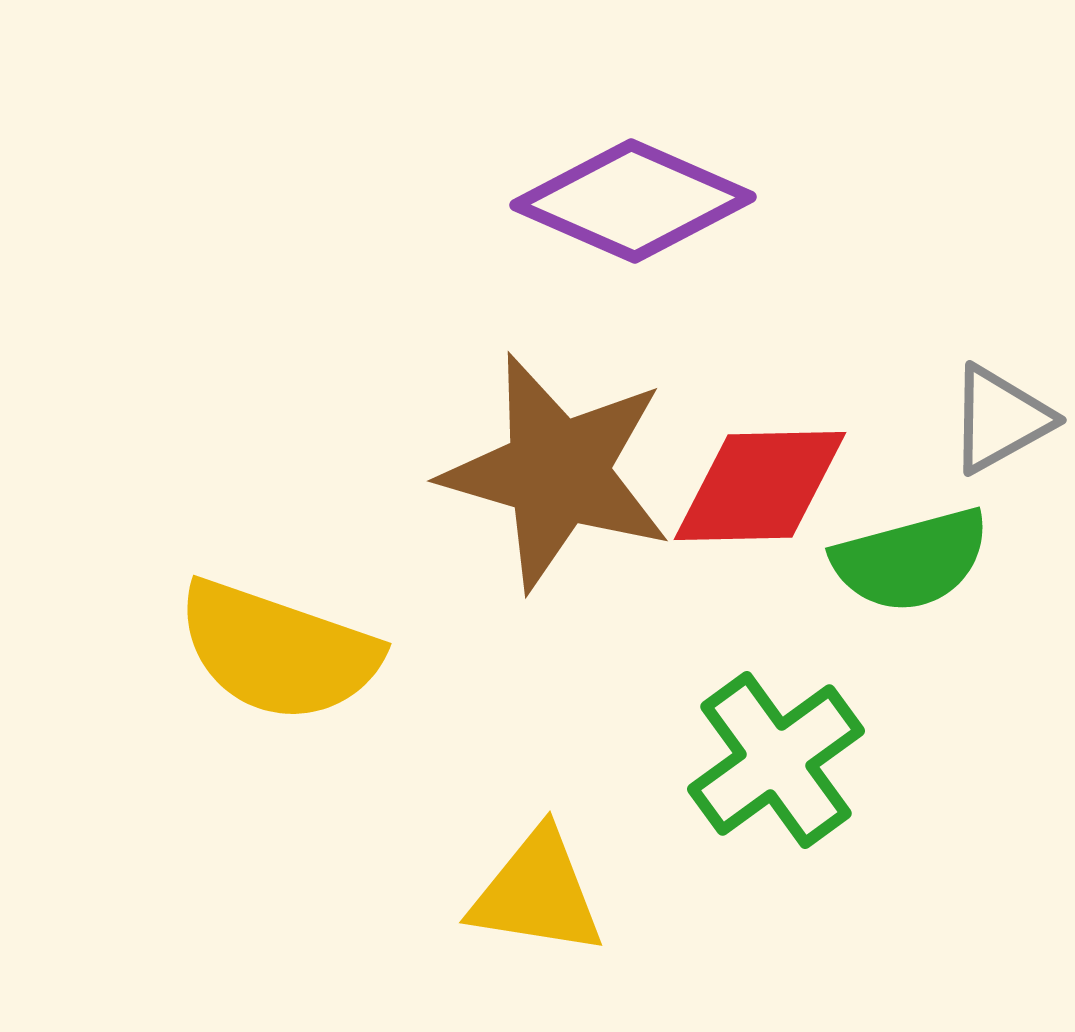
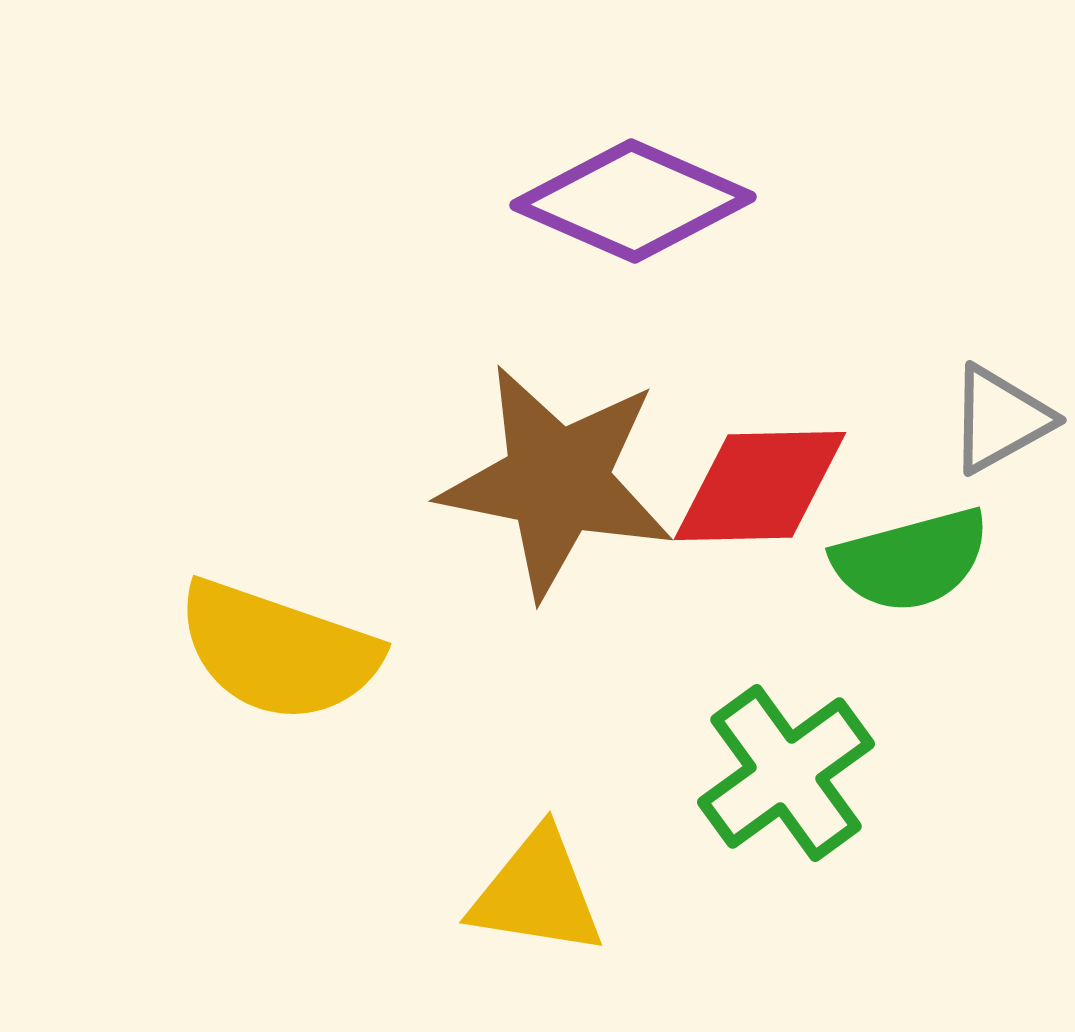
brown star: moved 9 px down; rotated 5 degrees counterclockwise
green cross: moved 10 px right, 13 px down
